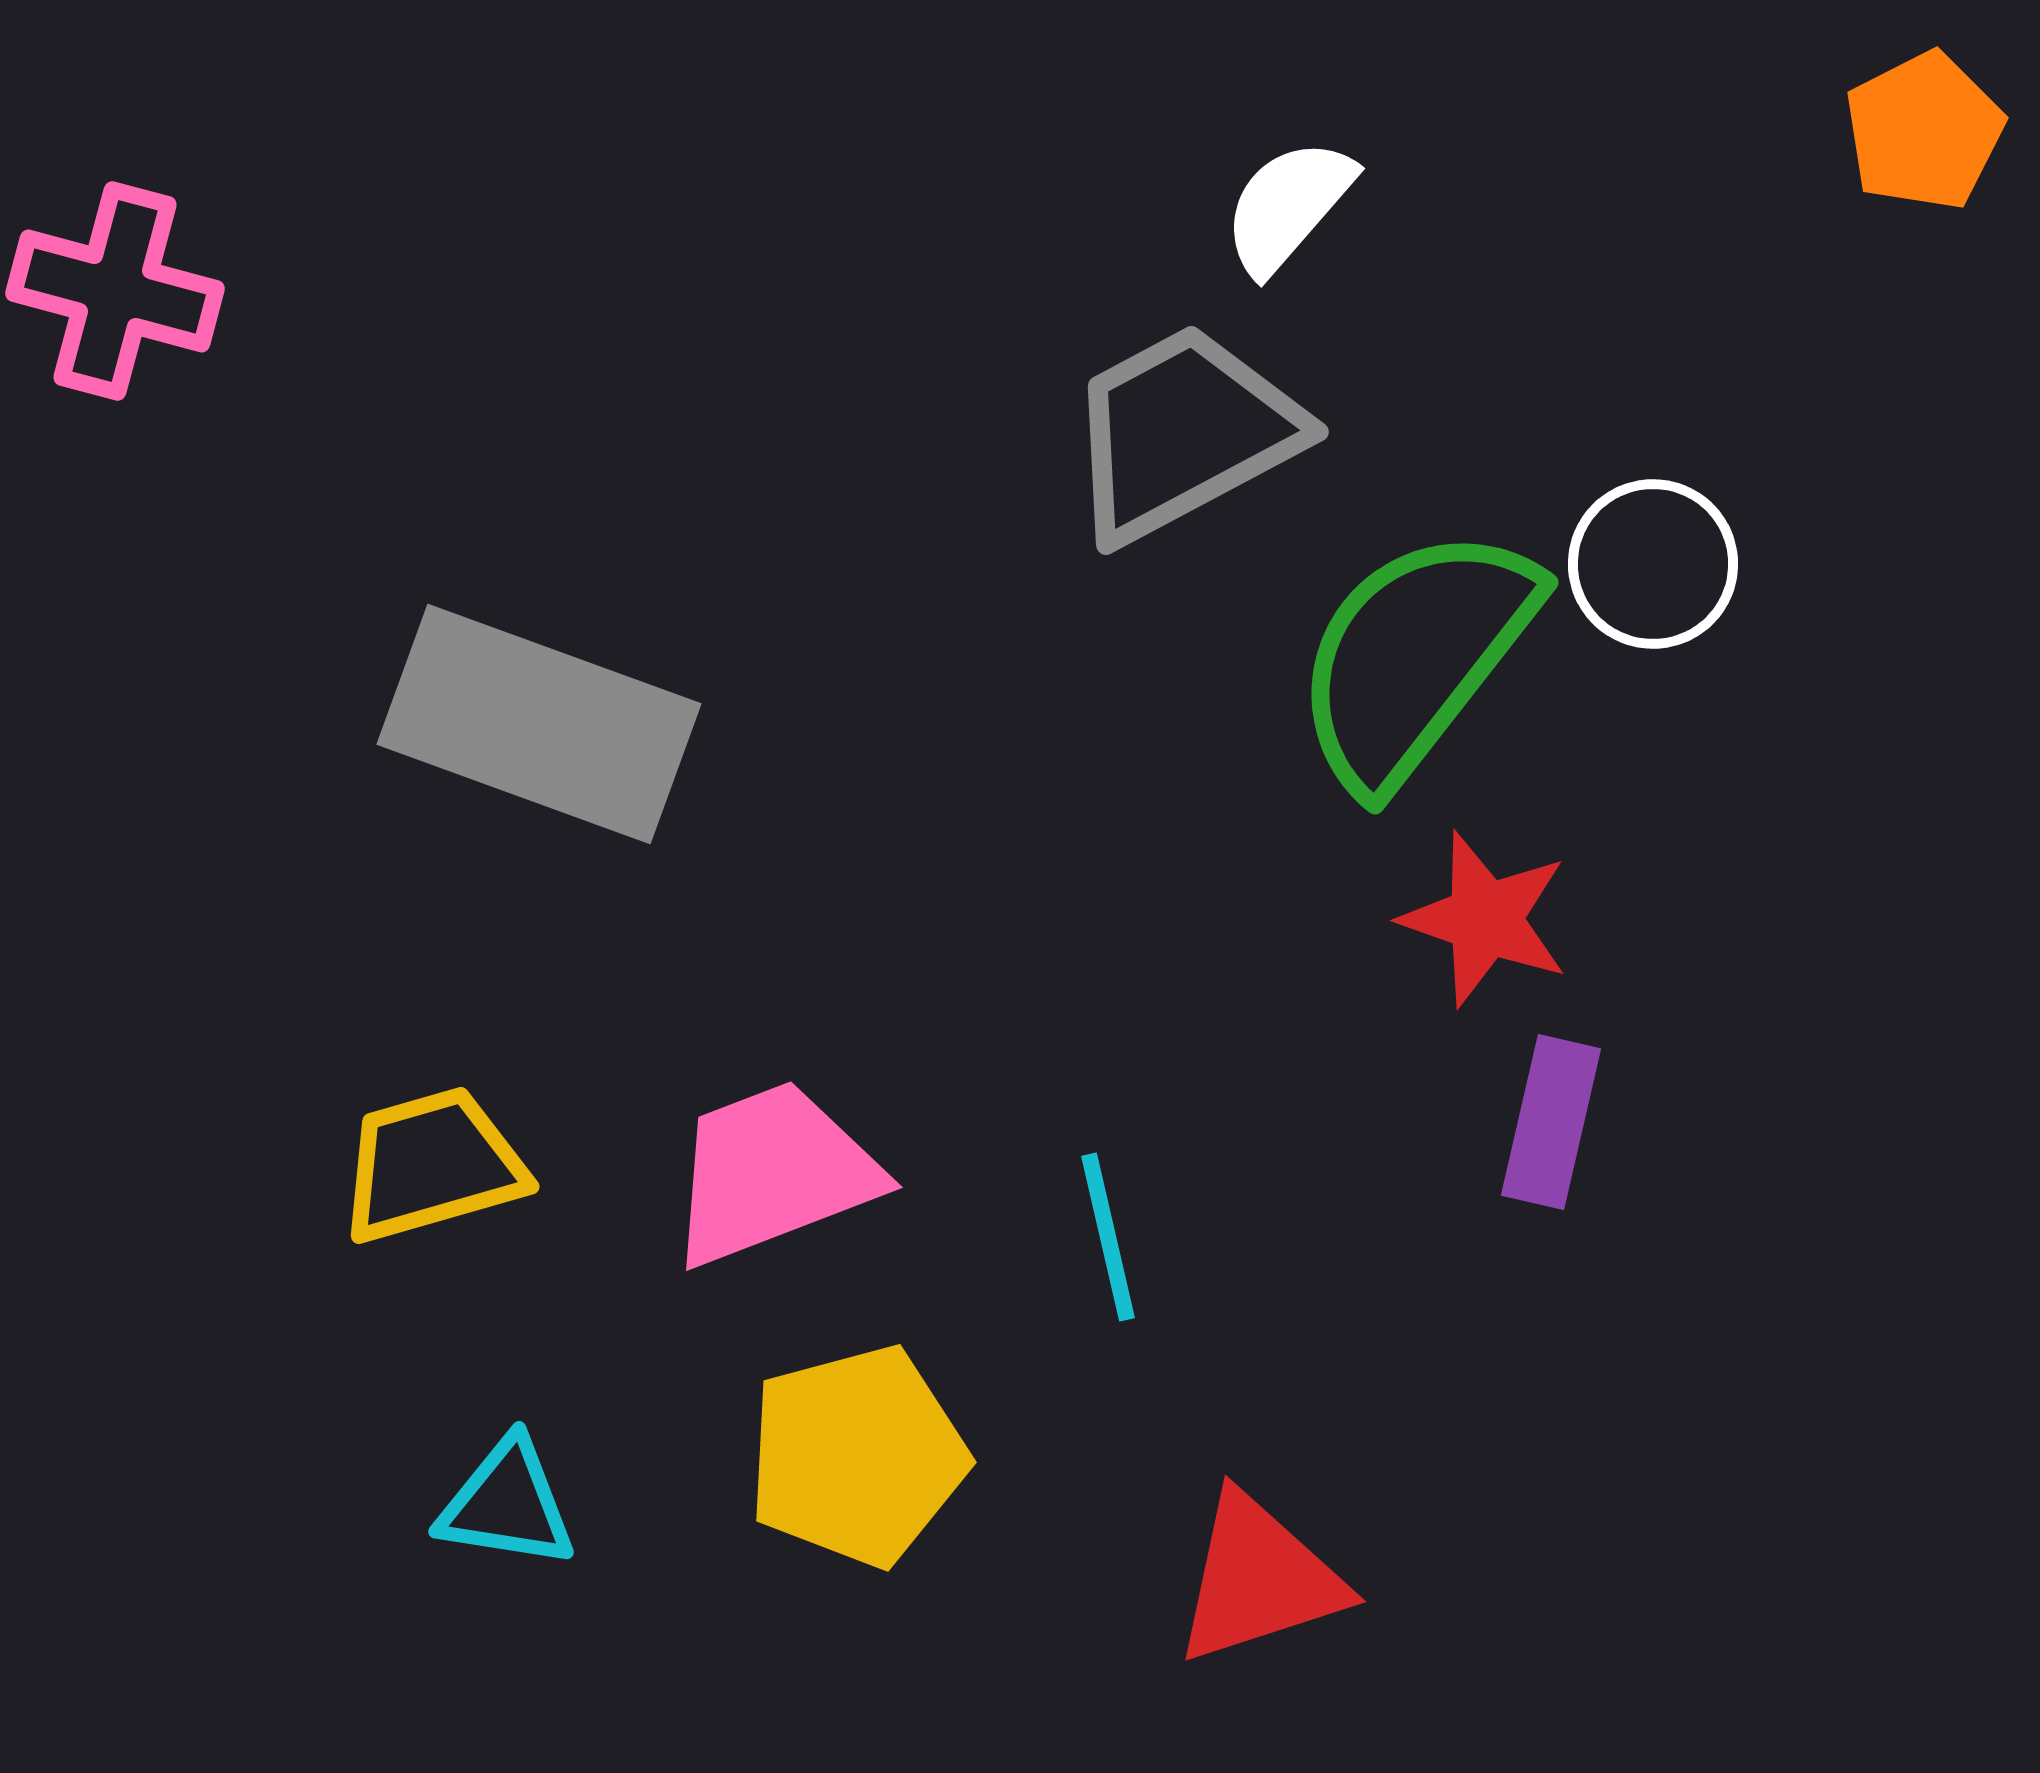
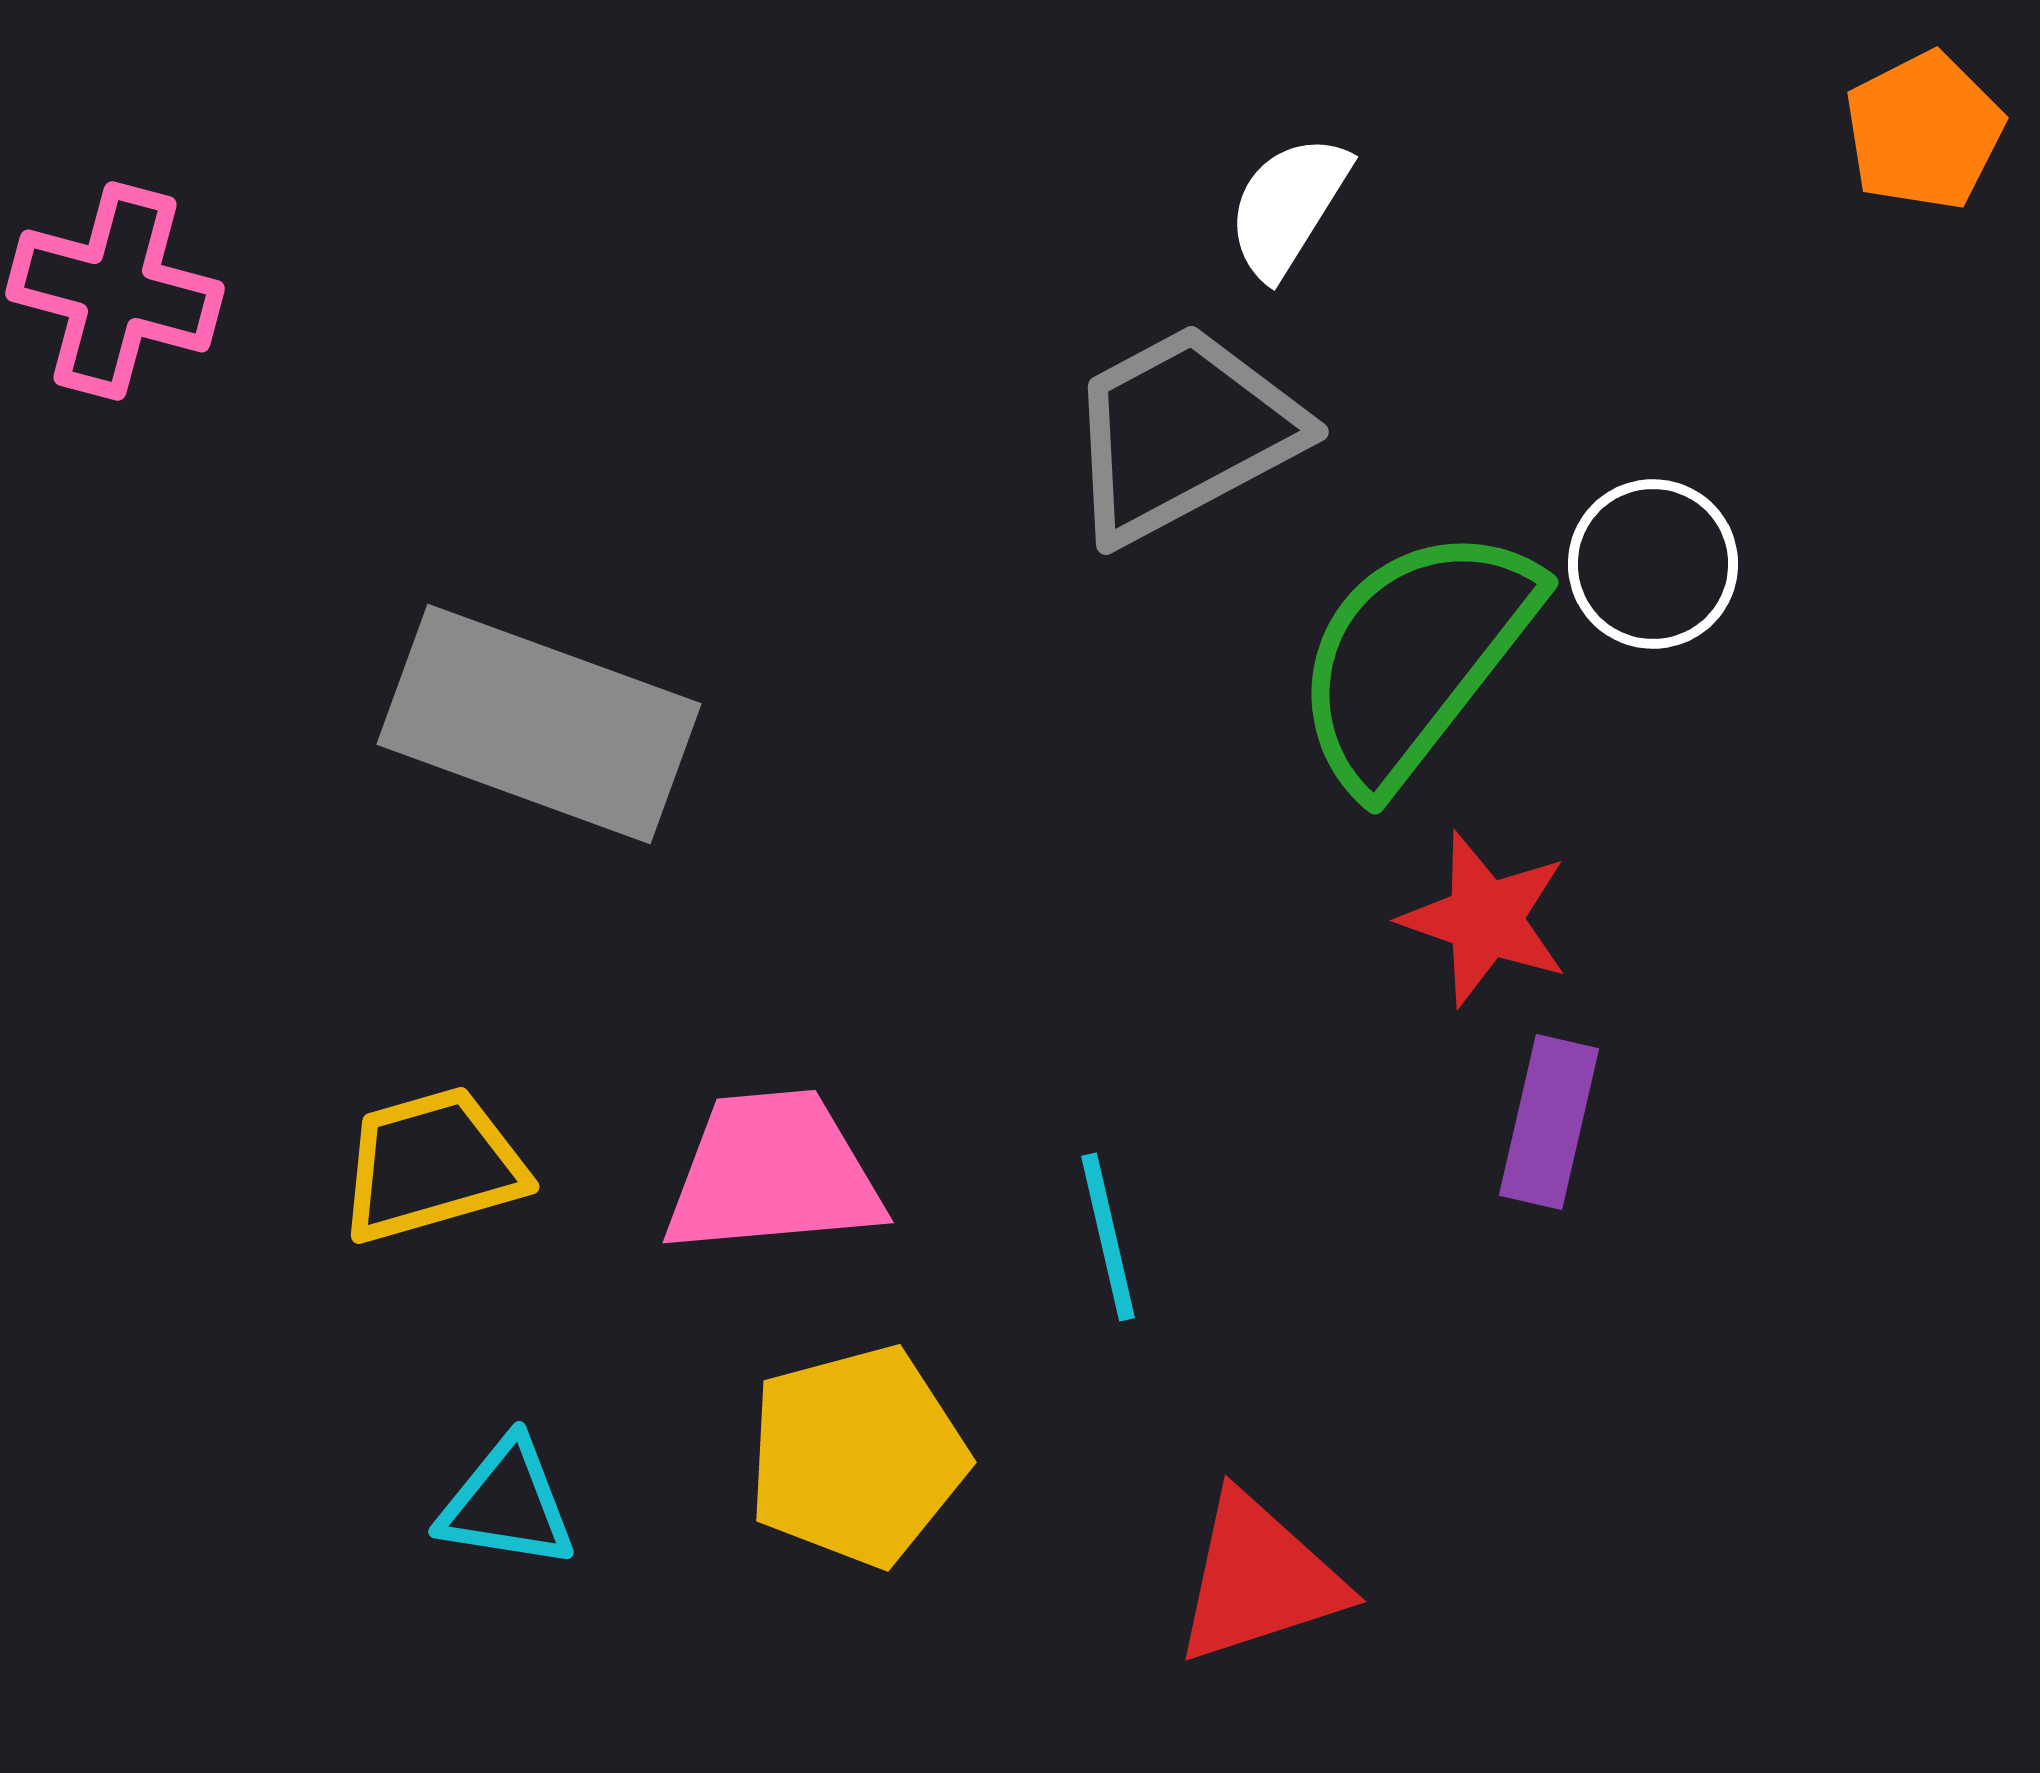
white semicircle: rotated 9 degrees counterclockwise
purple rectangle: moved 2 px left
pink trapezoid: rotated 16 degrees clockwise
